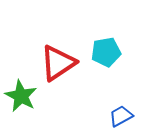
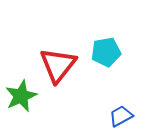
red triangle: moved 2 px down; rotated 18 degrees counterclockwise
green star: rotated 20 degrees clockwise
